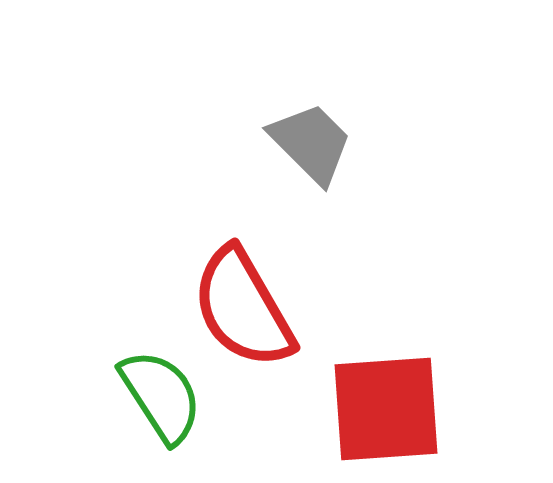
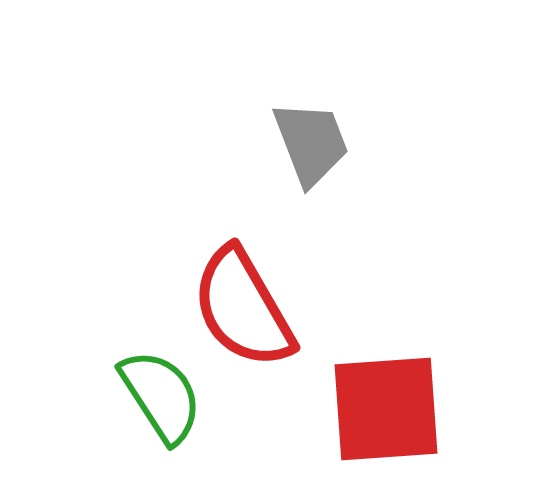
gray trapezoid: rotated 24 degrees clockwise
